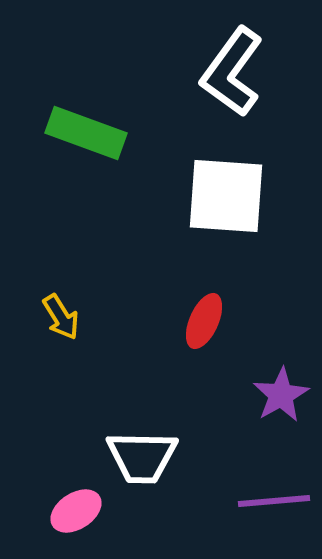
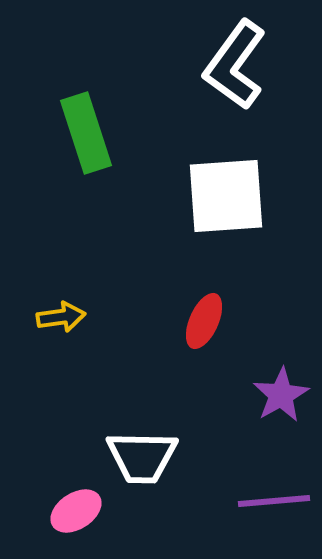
white L-shape: moved 3 px right, 7 px up
green rectangle: rotated 52 degrees clockwise
white square: rotated 8 degrees counterclockwise
yellow arrow: rotated 66 degrees counterclockwise
